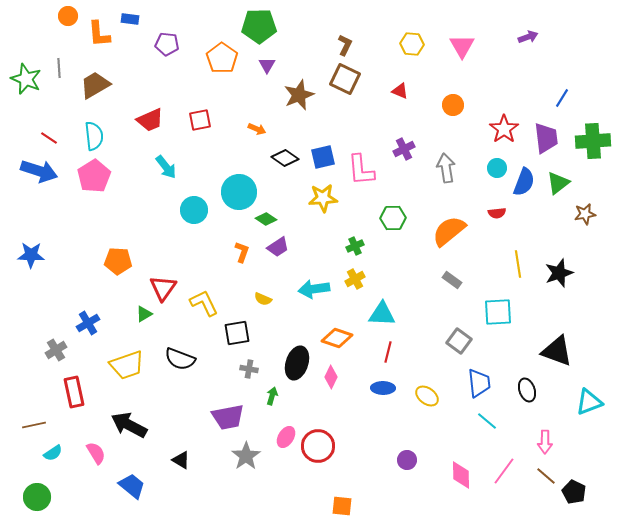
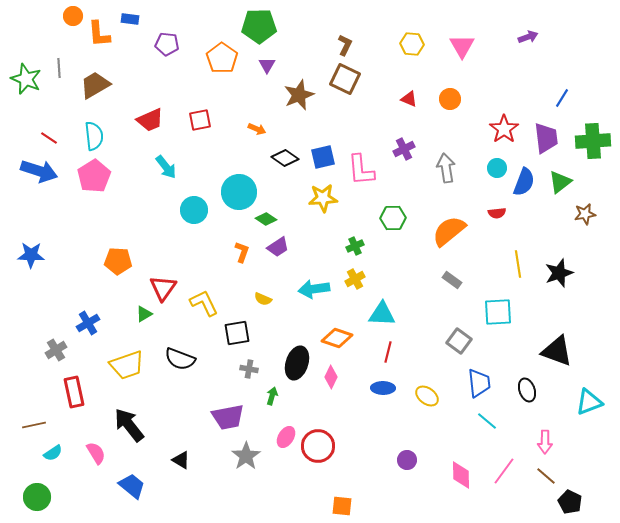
orange circle at (68, 16): moved 5 px right
red triangle at (400, 91): moved 9 px right, 8 px down
orange circle at (453, 105): moved 3 px left, 6 px up
green triangle at (558, 183): moved 2 px right, 1 px up
black arrow at (129, 425): rotated 24 degrees clockwise
black pentagon at (574, 492): moved 4 px left, 10 px down
